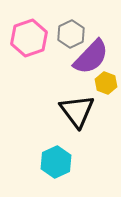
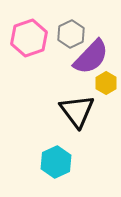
yellow hexagon: rotated 10 degrees clockwise
